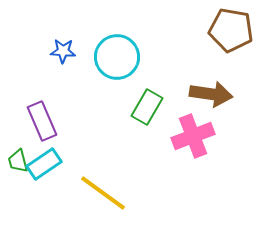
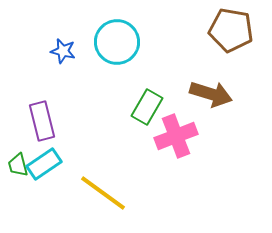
blue star: rotated 10 degrees clockwise
cyan circle: moved 15 px up
brown arrow: rotated 9 degrees clockwise
purple rectangle: rotated 9 degrees clockwise
pink cross: moved 17 px left
green trapezoid: moved 4 px down
